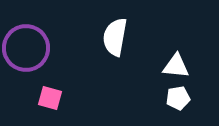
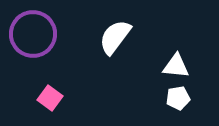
white semicircle: rotated 27 degrees clockwise
purple circle: moved 7 px right, 14 px up
pink square: rotated 20 degrees clockwise
